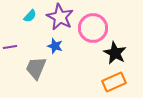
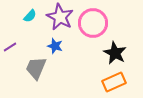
pink circle: moved 5 px up
purple line: rotated 24 degrees counterclockwise
